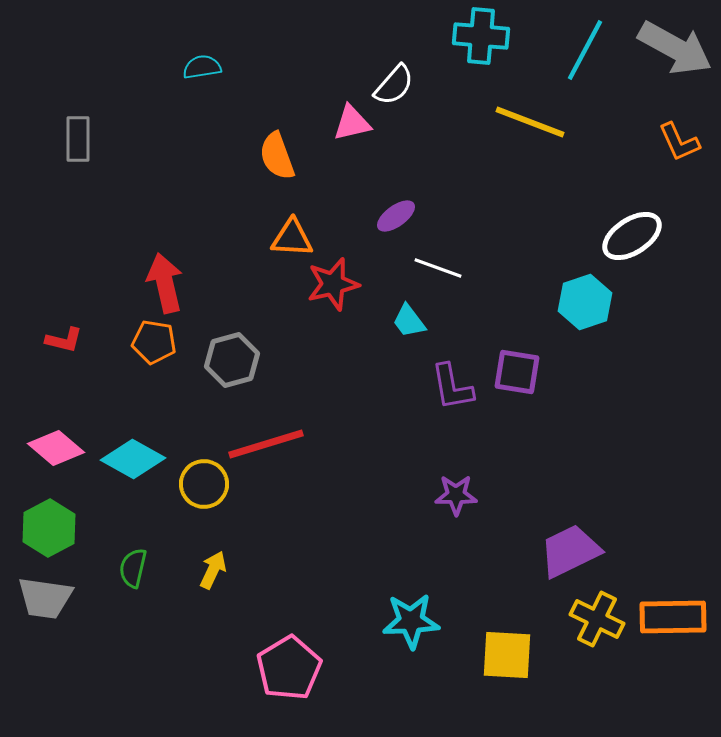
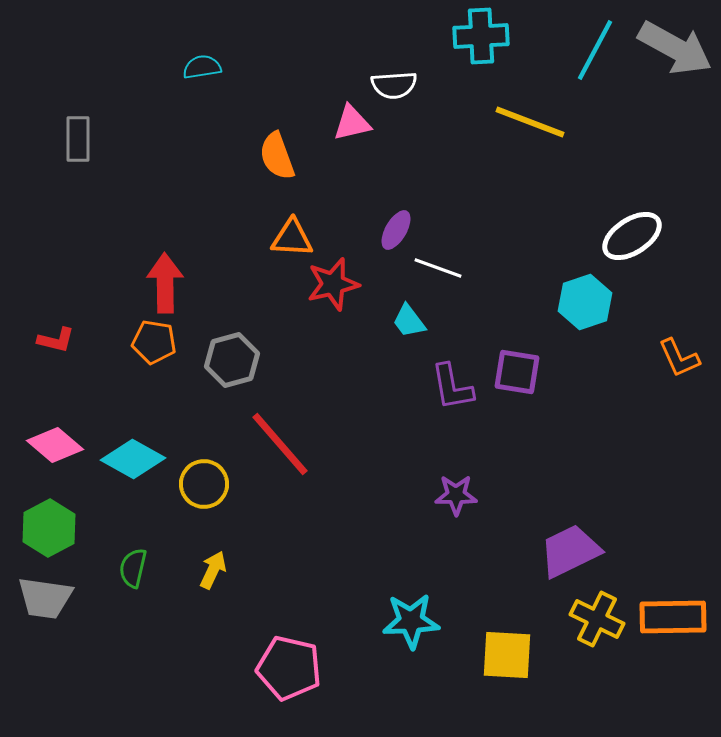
cyan cross: rotated 8 degrees counterclockwise
cyan line: moved 10 px right
white semicircle: rotated 45 degrees clockwise
orange L-shape: moved 216 px down
purple ellipse: moved 14 px down; rotated 24 degrees counterclockwise
red arrow: rotated 12 degrees clockwise
red L-shape: moved 8 px left
red line: moved 14 px right; rotated 66 degrees clockwise
pink diamond: moved 1 px left, 3 px up
pink pentagon: rotated 28 degrees counterclockwise
